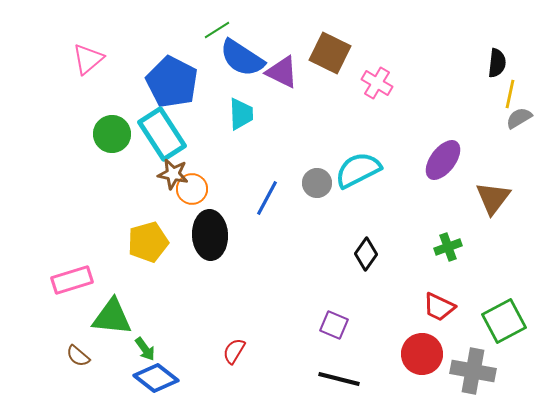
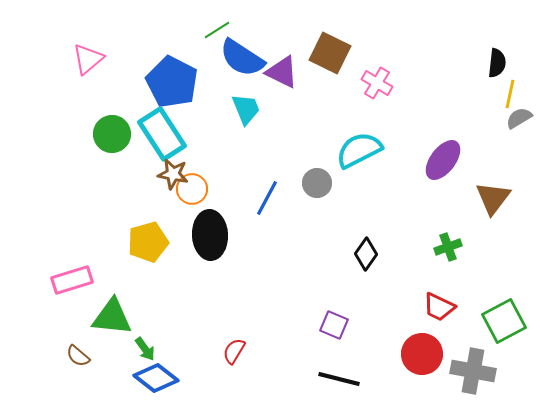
cyan trapezoid: moved 5 px right, 5 px up; rotated 20 degrees counterclockwise
cyan semicircle: moved 1 px right, 20 px up
